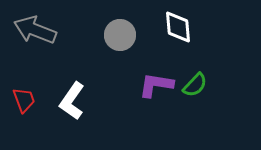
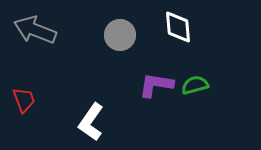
green semicircle: rotated 148 degrees counterclockwise
white L-shape: moved 19 px right, 21 px down
